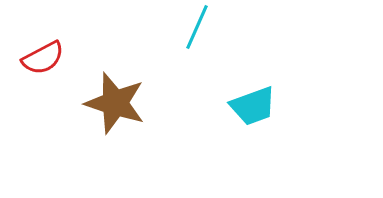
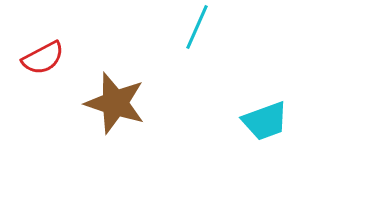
cyan trapezoid: moved 12 px right, 15 px down
